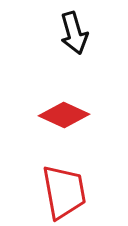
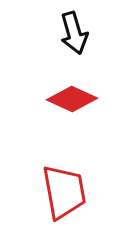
red diamond: moved 8 px right, 16 px up
